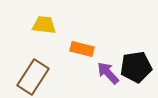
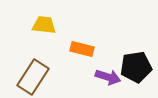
purple arrow: moved 4 px down; rotated 150 degrees clockwise
